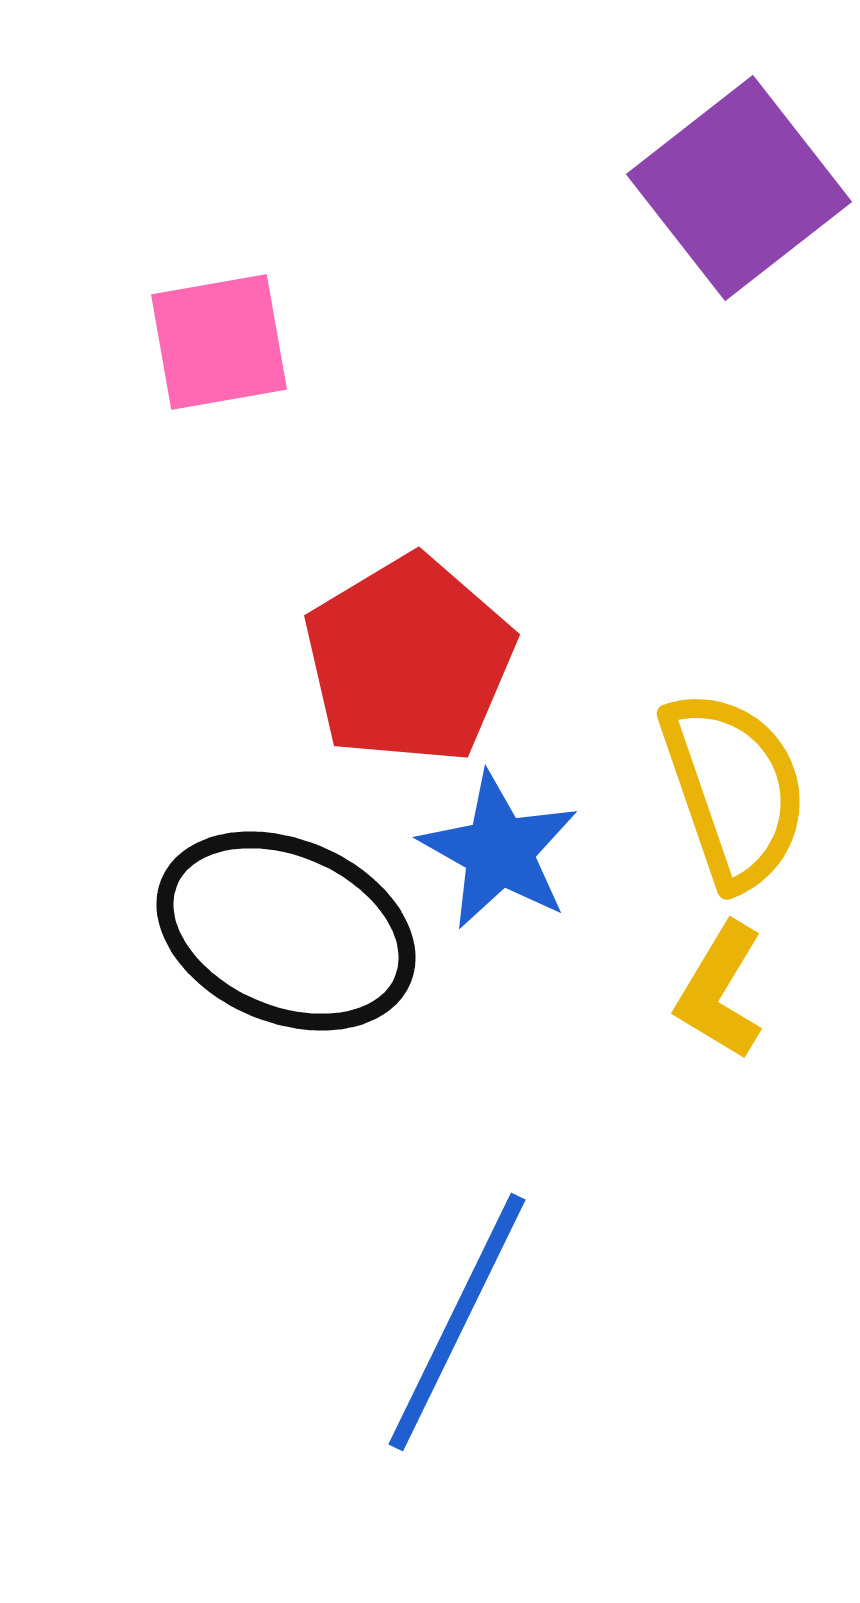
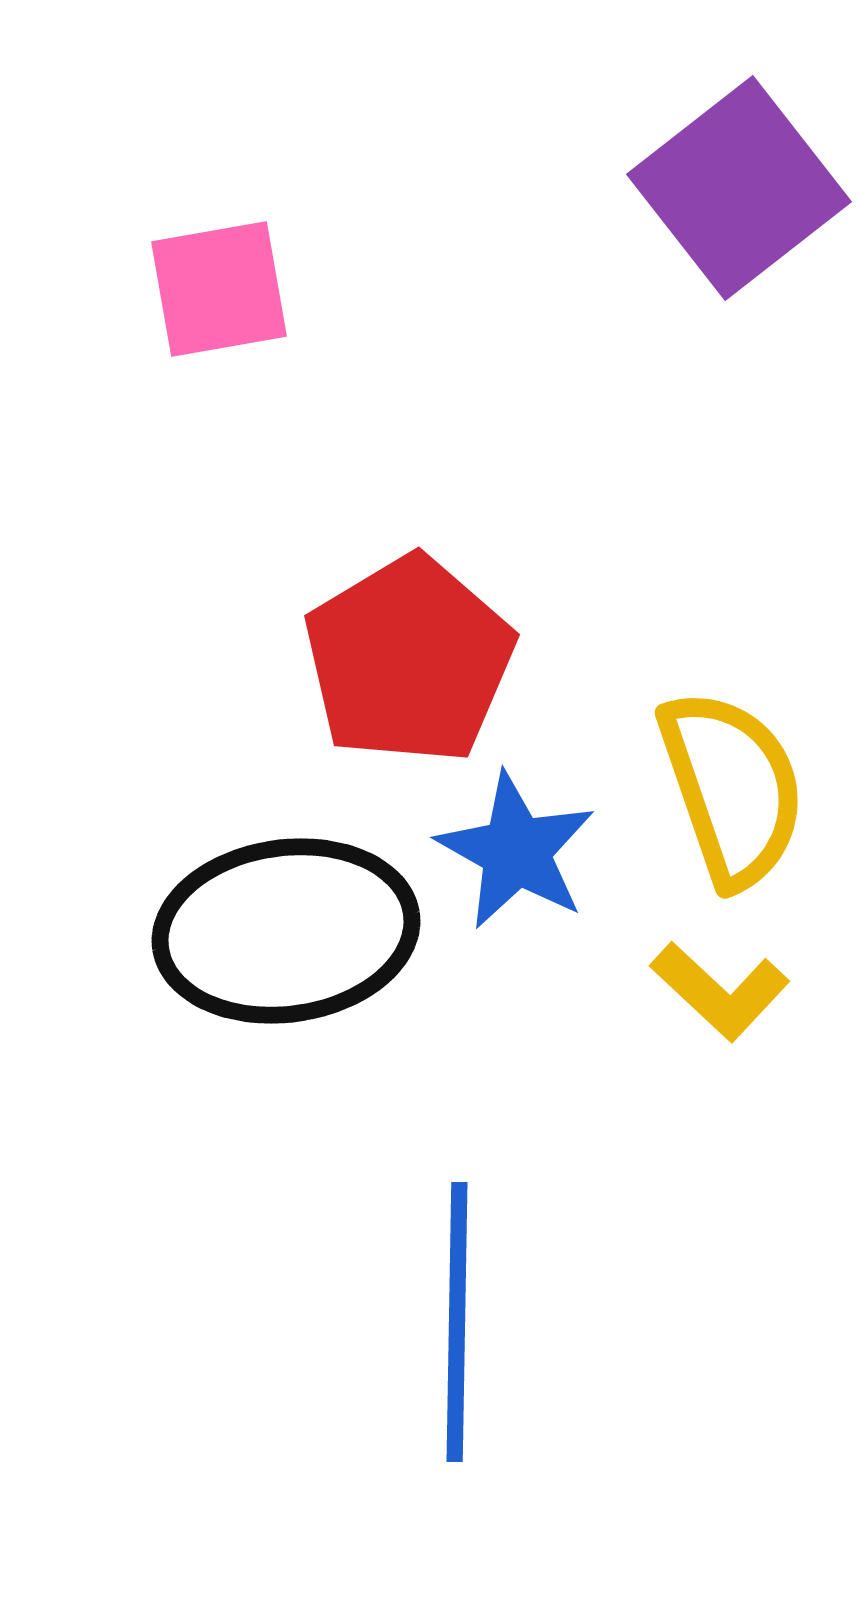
pink square: moved 53 px up
yellow semicircle: moved 2 px left, 1 px up
blue star: moved 17 px right
black ellipse: rotated 31 degrees counterclockwise
yellow L-shape: rotated 78 degrees counterclockwise
blue line: rotated 25 degrees counterclockwise
